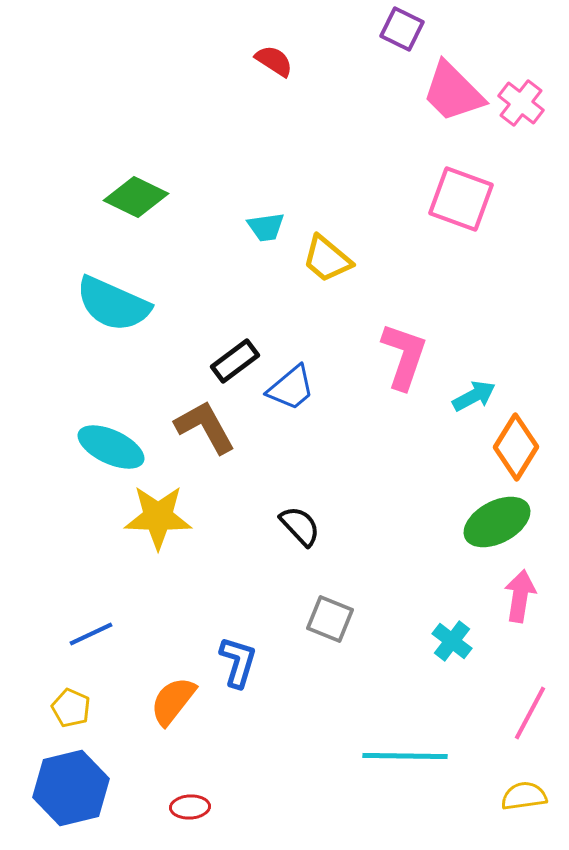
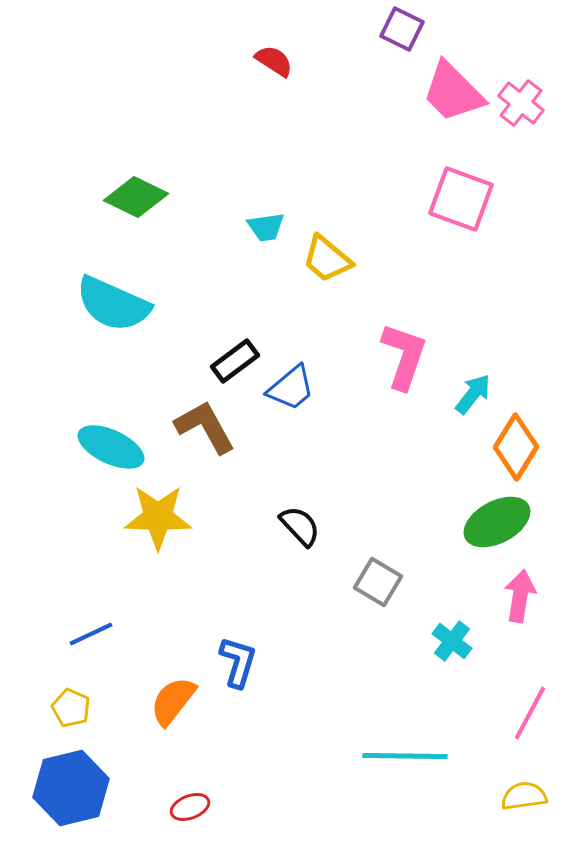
cyan arrow: moved 1 px left, 2 px up; rotated 24 degrees counterclockwise
gray square: moved 48 px right, 37 px up; rotated 9 degrees clockwise
red ellipse: rotated 18 degrees counterclockwise
